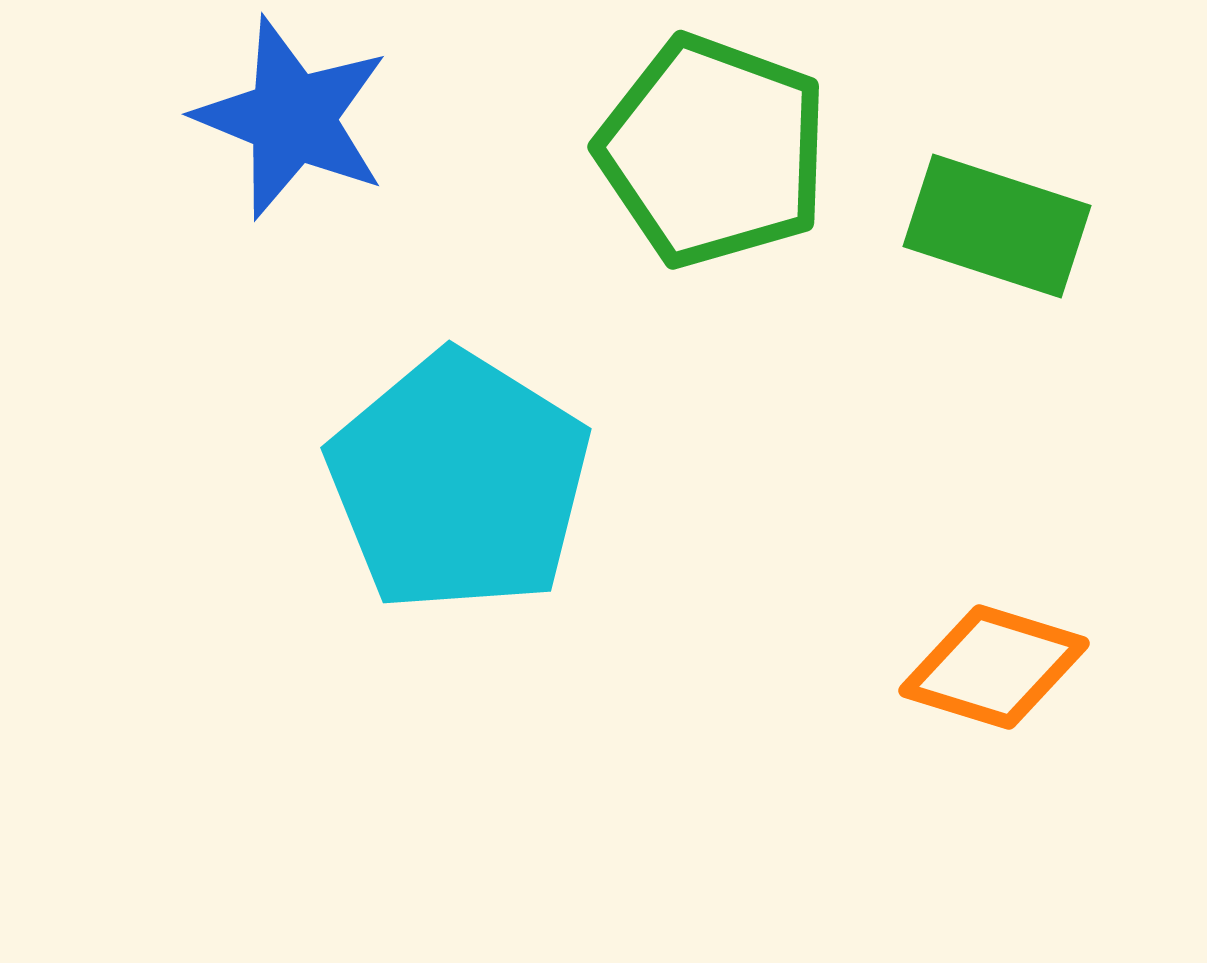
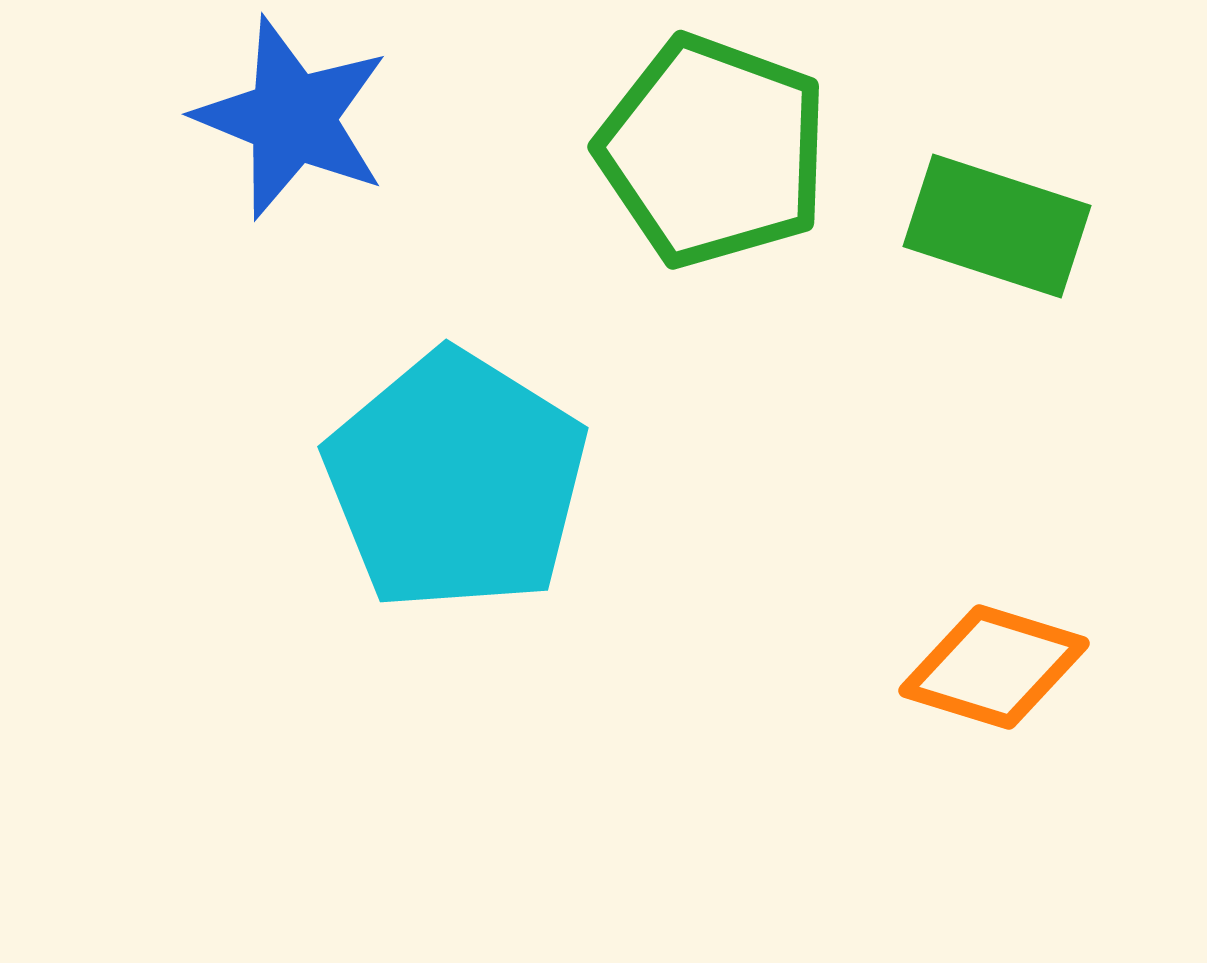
cyan pentagon: moved 3 px left, 1 px up
